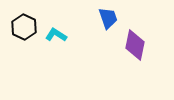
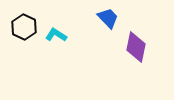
blue trapezoid: rotated 25 degrees counterclockwise
purple diamond: moved 1 px right, 2 px down
